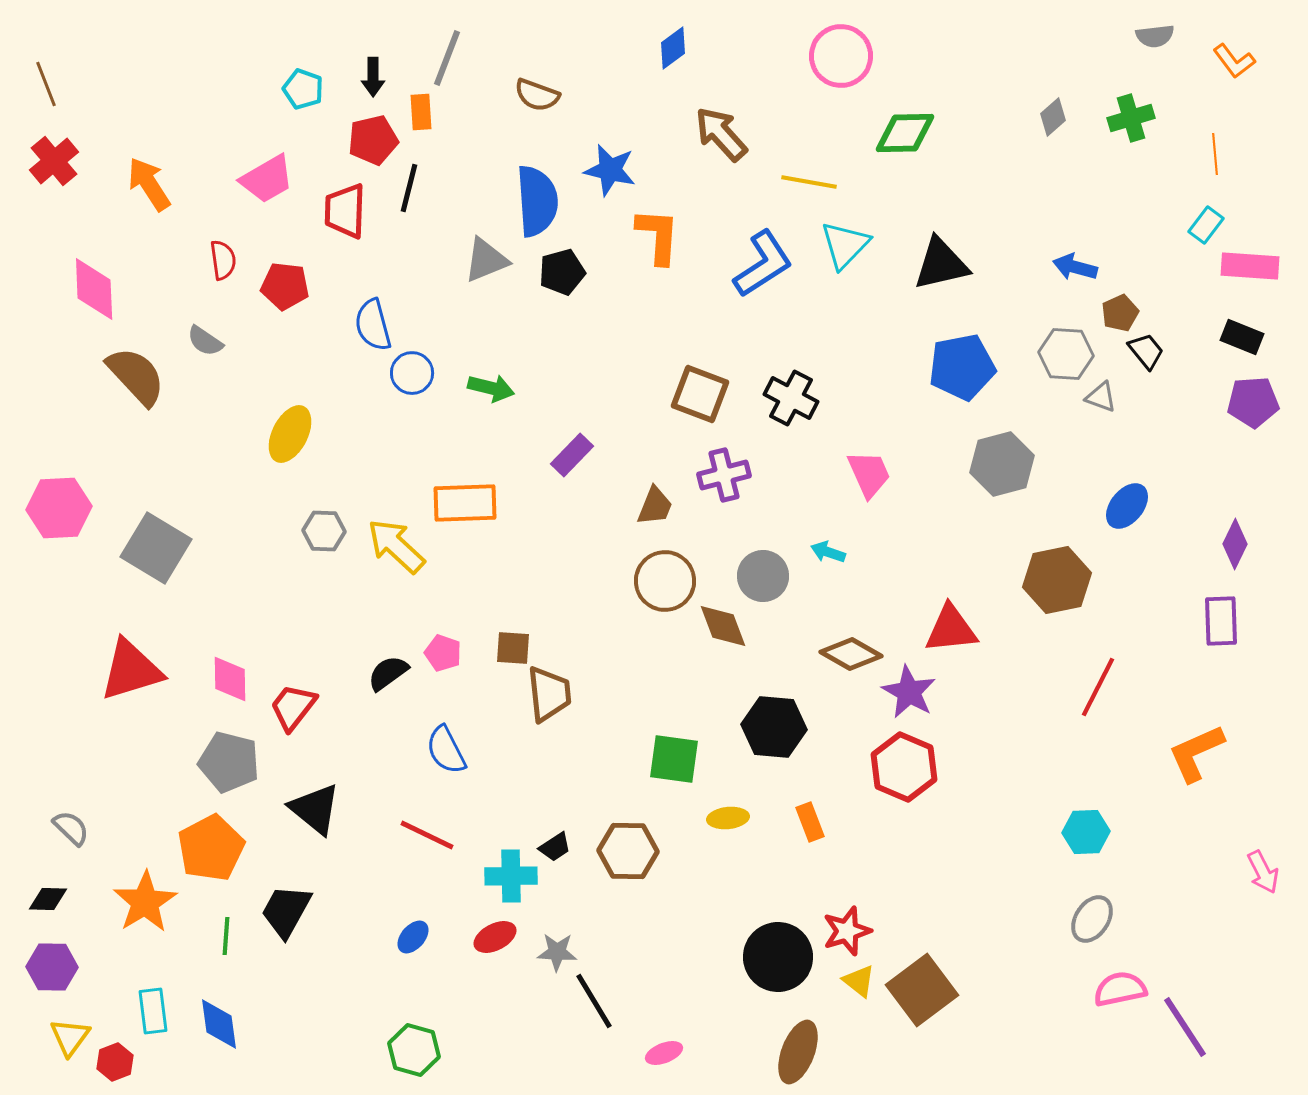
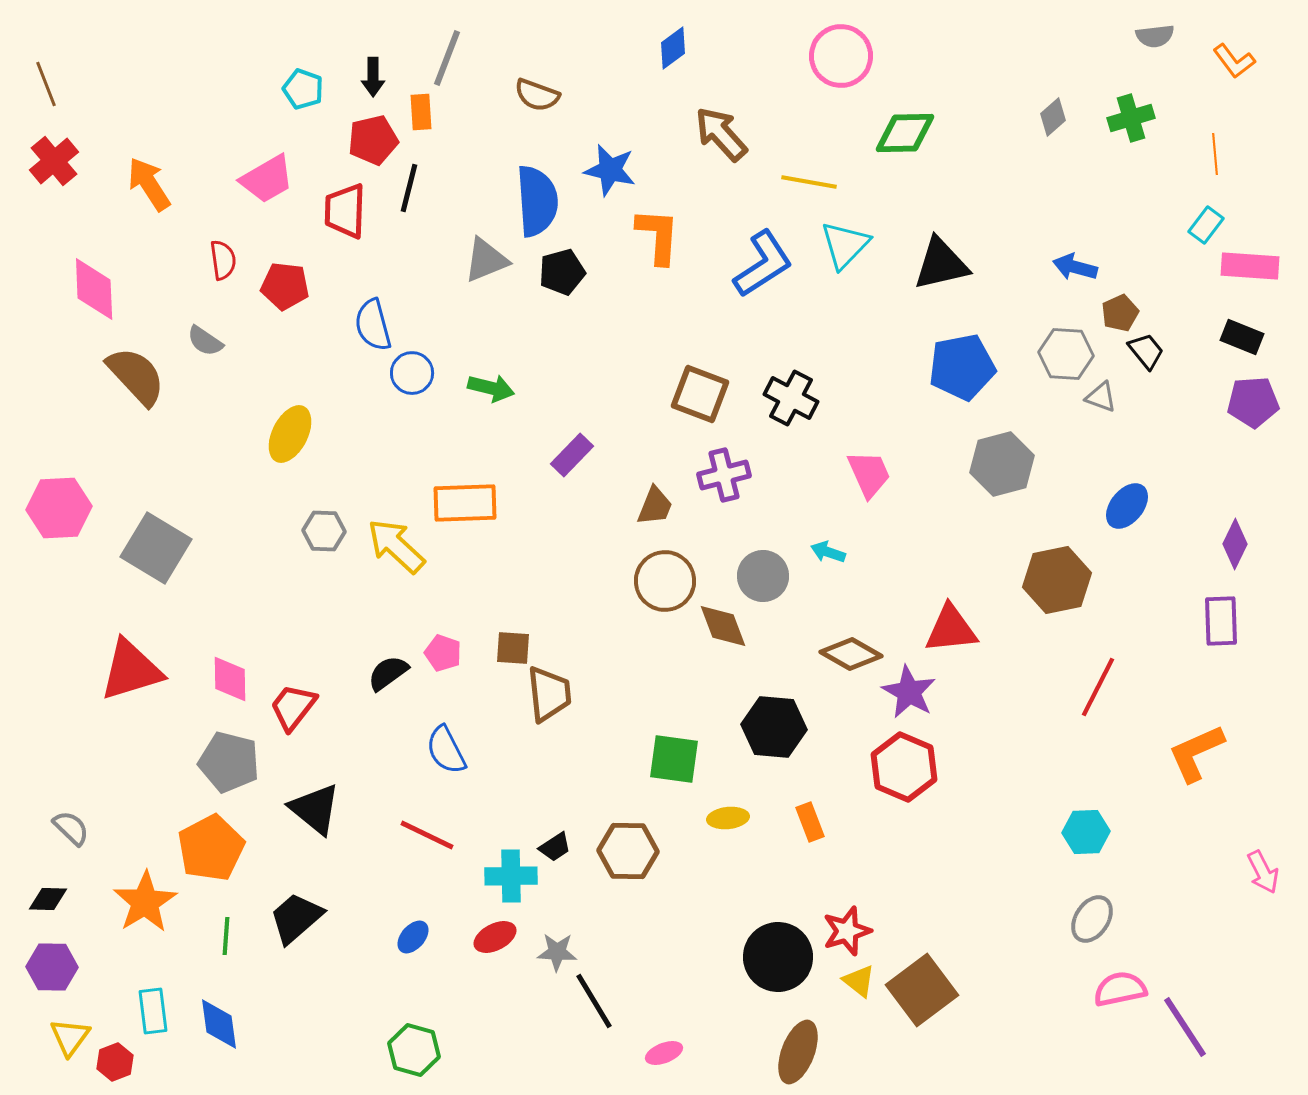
black trapezoid at (286, 911): moved 10 px right, 7 px down; rotated 20 degrees clockwise
